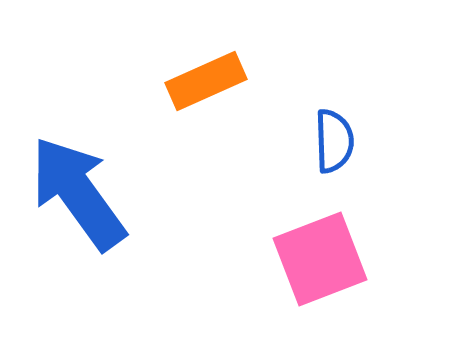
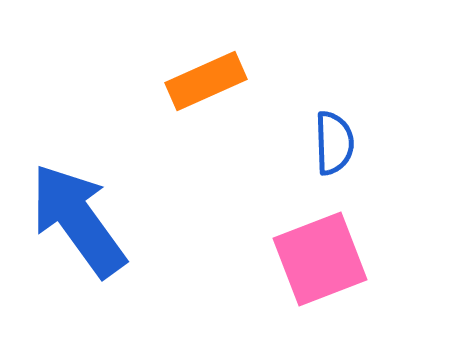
blue semicircle: moved 2 px down
blue arrow: moved 27 px down
